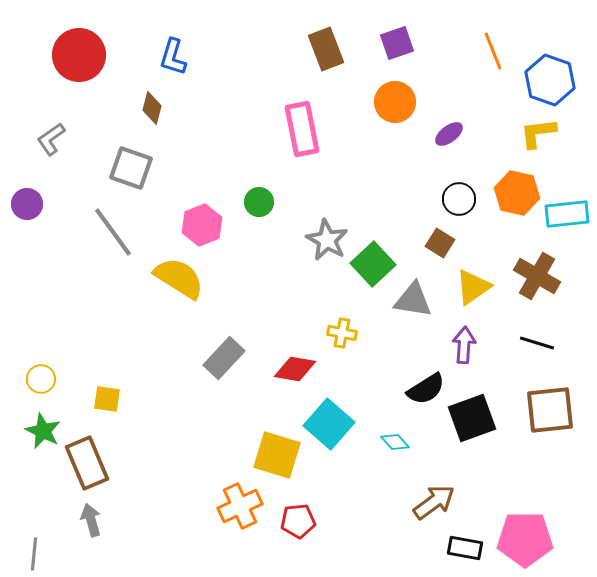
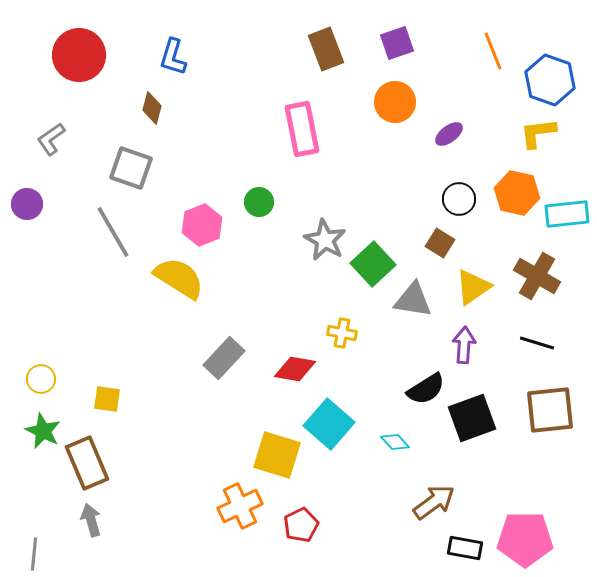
gray line at (113, 232): rotated 6 degrees clockwise
gray star at (327, 240): moved 2 px left
red pentagon at (298, 521): moved 3 px right, 4 px down; rotated 20 degrees counterclockwise
